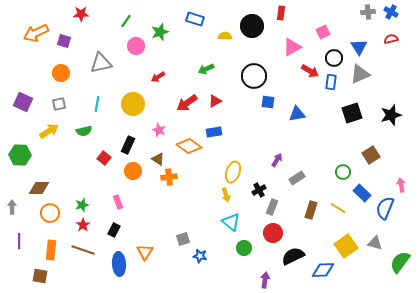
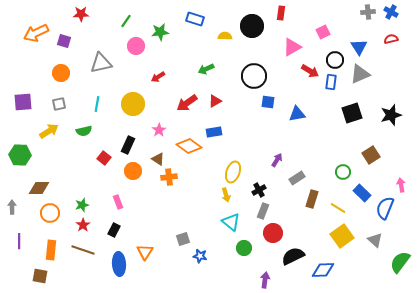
green star at (160, 32): rotated 12 degrees clockwise
black circle at (334, 58): moved 1 px right, 2 px down
purple square at (23, 102): rotated 30 degrees counterclockwise
pink star at (159, 130): rotated 16 degrees clockwise
gray rectangle at (272, 207): moved 9 px left, 4 px down
brown rectangle at (311, 210): moved 1 px right, 11 px up
gray triangle at (375, 243): moved 3 px up; rotated 28 degrees clockwise
yellow square at (346, 246): moved 4 px left, 10 px up
